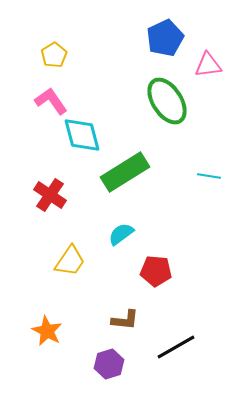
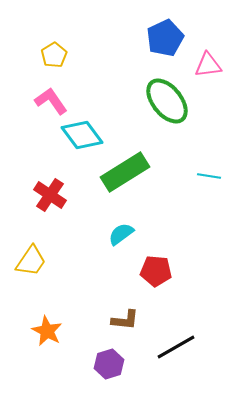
green ellipse: rotated 6 degrees counterclockwise
cyan diamond: rotated 21 degrees counterclockwise
yellow trapezoid: moved 39 px left
